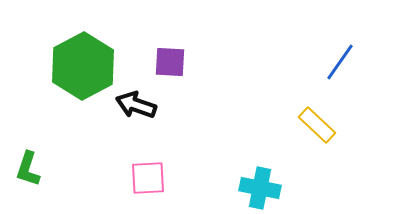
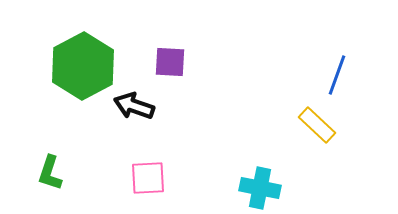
blue line: moved 3 px left, 13 px down; rotated 15 degrees counterclockwise
black arrow: moved 2 px left, 1 px down
green L-shape: moved 22 px right, 4 px down
